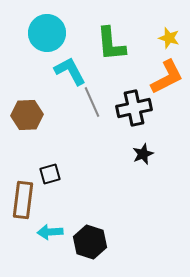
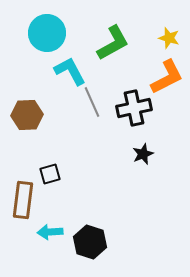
green L-shape: moved 2 px right, 1 px up; rotated 114 degrees counterclockwise
